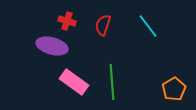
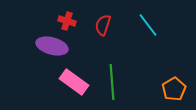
cyan line: moved 1 px up
